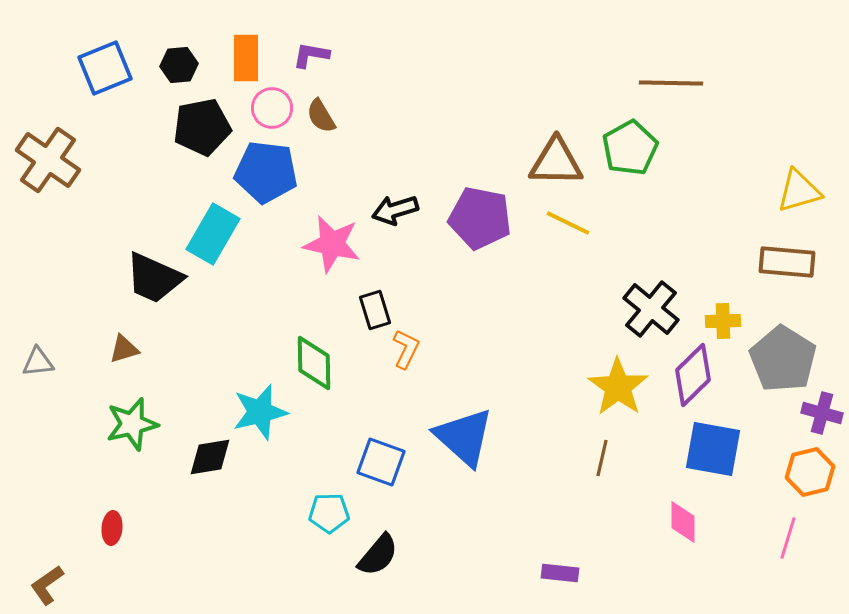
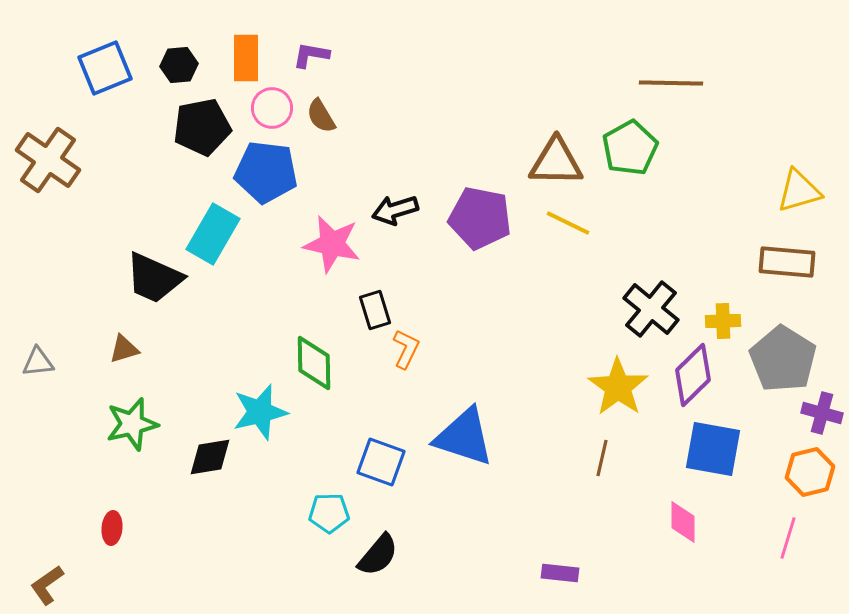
blue triangle at (464, 437): rotated 24 degrees counterclockwise
